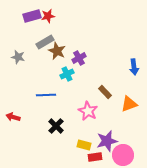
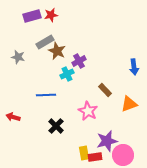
red star: moved 3 px right, 1 px up
purple cross: moved 3 px down
brown rectangle: moved 2 px up
yellow rectangle: moved 8 px down; rotated 64 degrees clockwise
